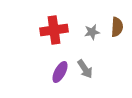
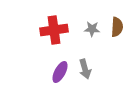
gray star: moved 3 px up; rotated 14 degrees clockwise
gray arrow: rotated 18 degrees clockwise
